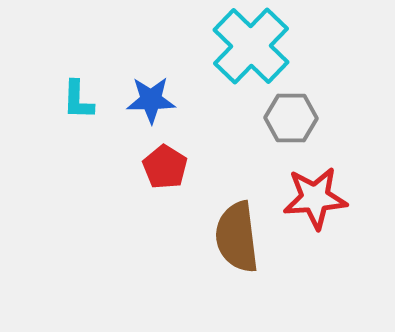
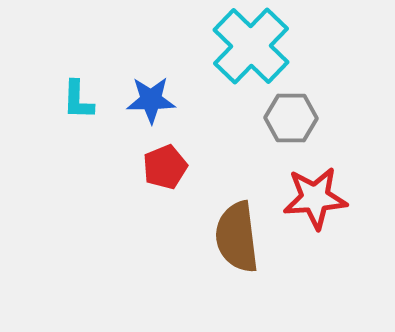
red pentagon: rotated 18 degrees clockwise
